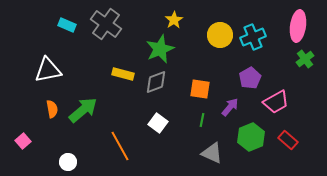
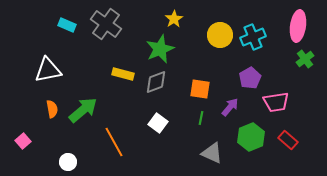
yellow star: moved 1 px up
pink trapezoid: rotated 20 degrees clockwise
green line: moved 1 px left, 2 px up
orange line: moved 6 px left, 4 px up
